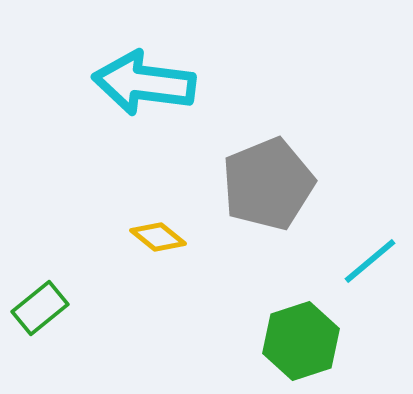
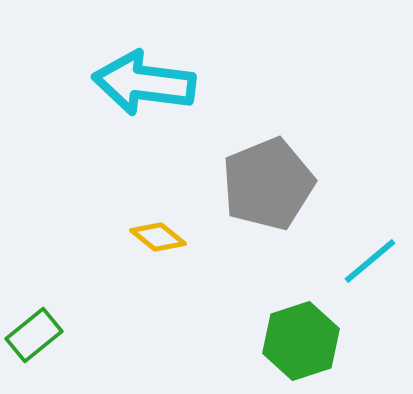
green rectangle: moved 6 px left, 27 px down
